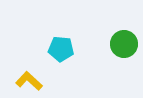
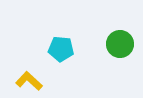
green circle: moved 4 px left
